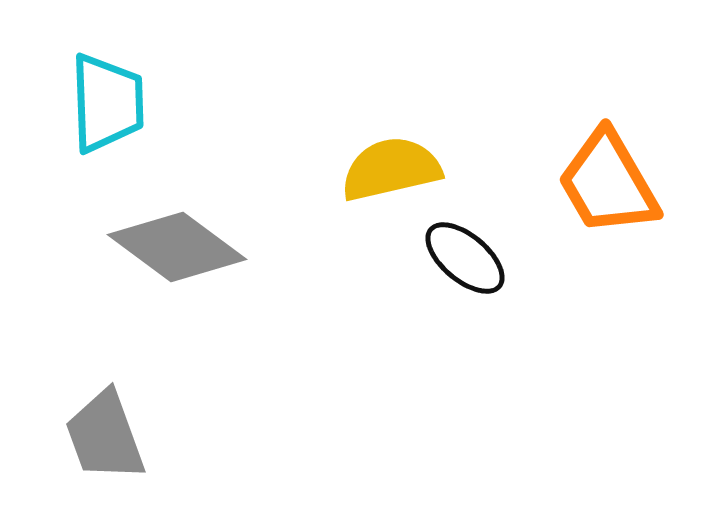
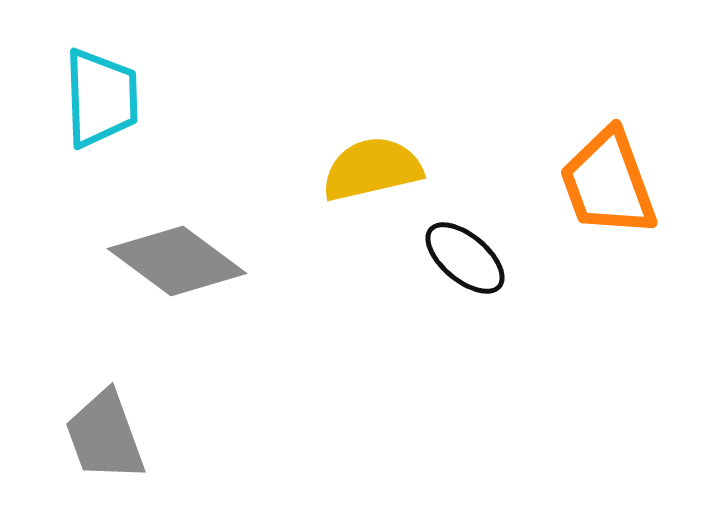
cyan trapezoid: moved 6 px left, 5 px up
yellow semicircle: moved 19 px left
orange trapezoid: rotated 10 degrees clockwise
gray diamond: moved 14 px down
